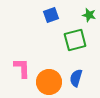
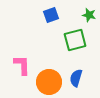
pink L-shape: moved 3 px up
